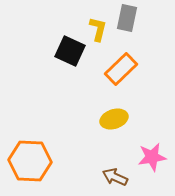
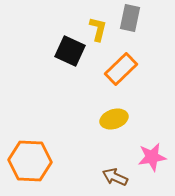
gray rectangle: moved 3 px right
